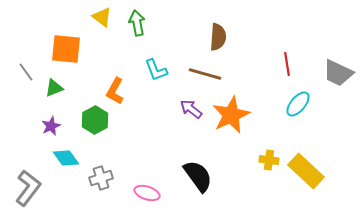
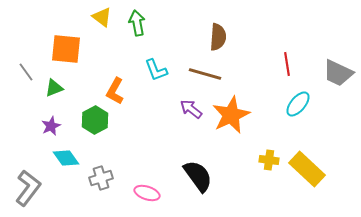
yellow rectangle: moved 1 px right, 2 px up
